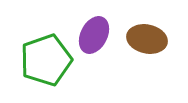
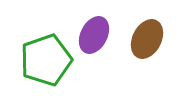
brown ellipse: rotated 75 degrees counterclockwise
